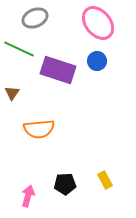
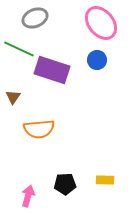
pink ellipse: moved 3 px right
blue circle: moved 1 px up
purple rectangle: moved 6 px left
brown triangle: moved 1 px right, 4 px down
yellow rectangle: rotated 60 degrees counterclockwise
